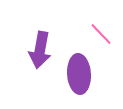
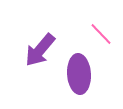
purple arrow: rotated 30 degrees clockwise
